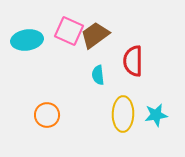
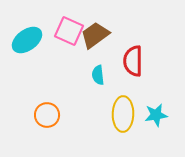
cyan ellipse: rotated 28 degrees counterclockwise
